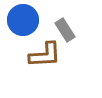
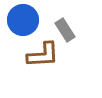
brown L-shape: moved 2 px left
